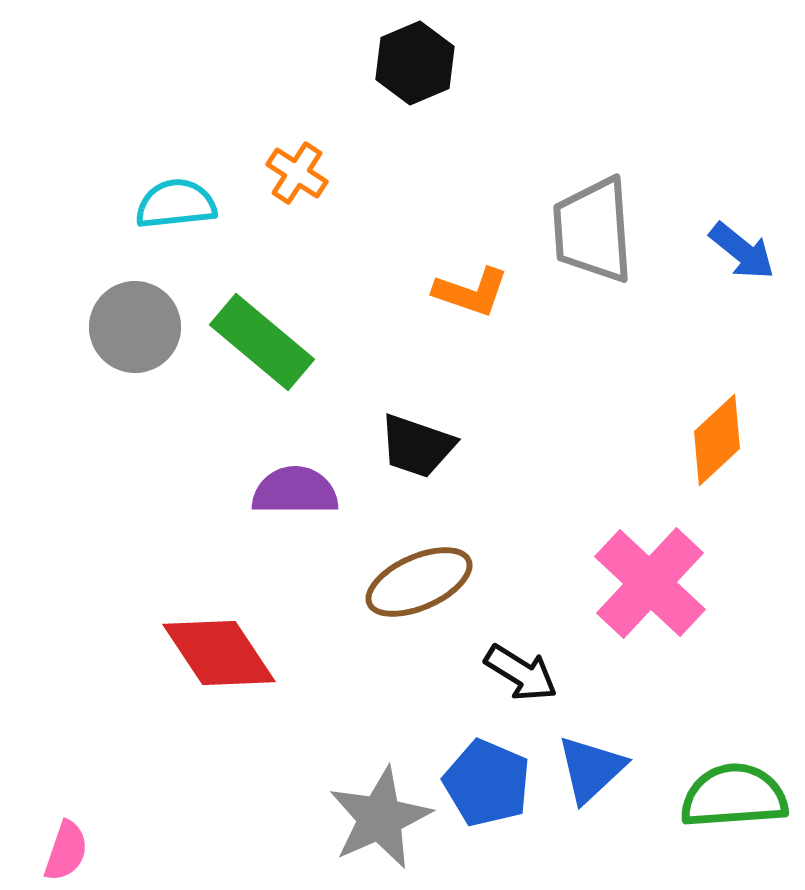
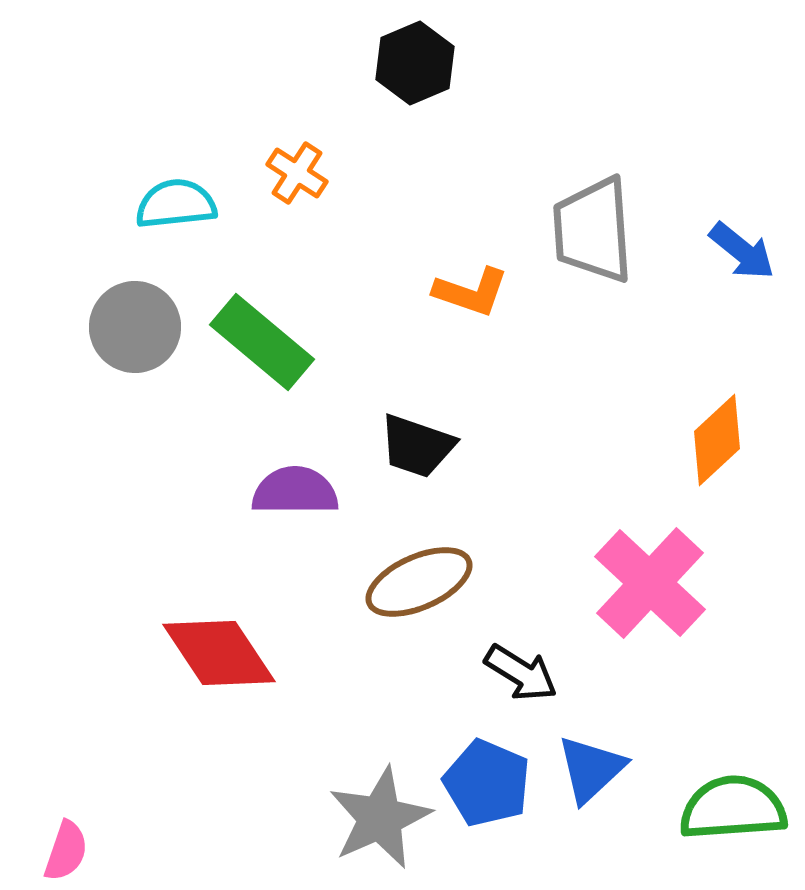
green semicircle: moved 1 px left, 12 px down
